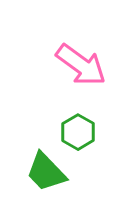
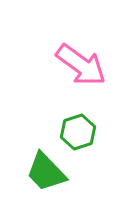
green hexagon: rotated 12 degrees clockwise
